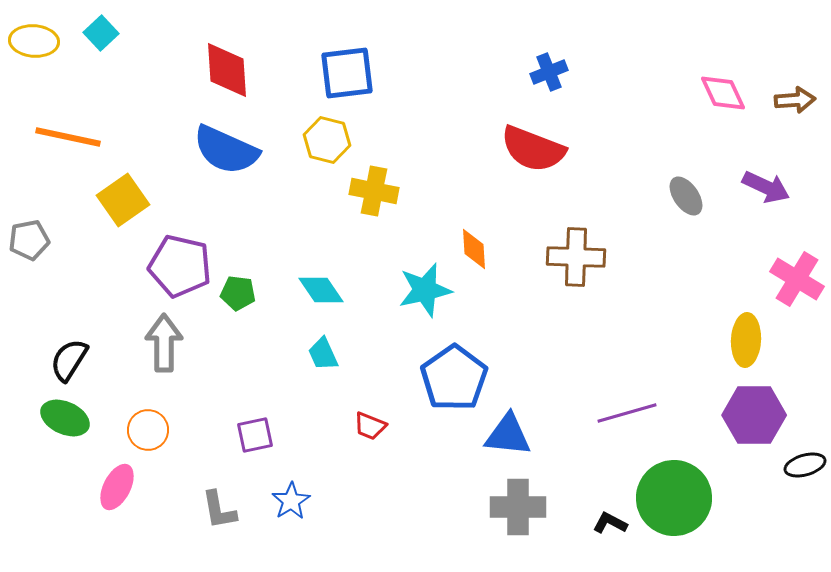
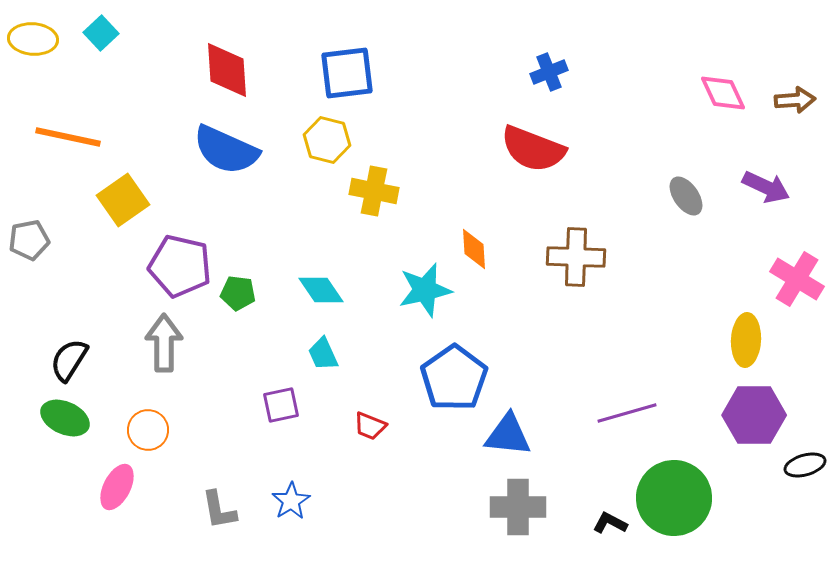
yellow ellipse at (34, 41): moved 1 px left, 2 px up
purple square at (255, 435): moved 26 px right, 30 px up
